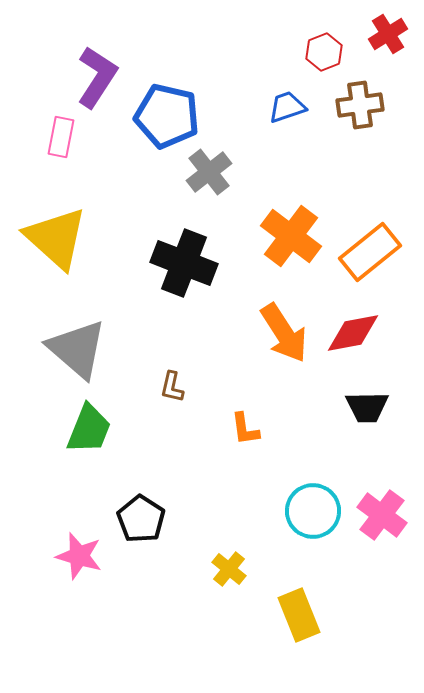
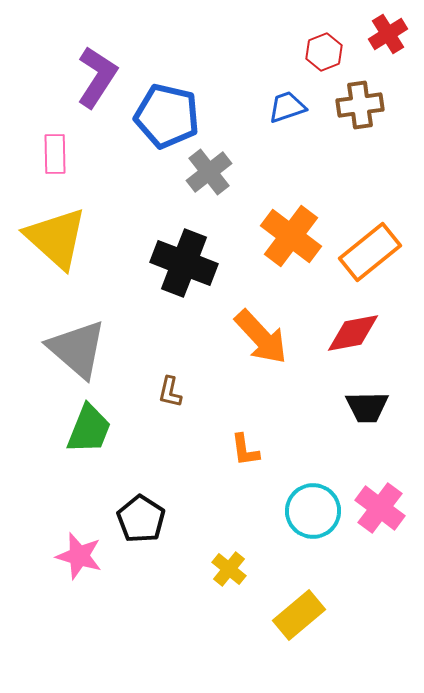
pink rectangle: moved 6 px left, 17 px down; rotated 12 degrees counterclockwise
orange arrow: moved 23 px left, 4 px down; rotated 10 degrees counterclockwise
brown L-shape: moved 2 px left, 5 px down
orange L-shape: moved 21 px down
pink cross: moved 2 px left, 7 px up
yellow rectangle: rotated 72 degrees clockwise
